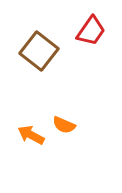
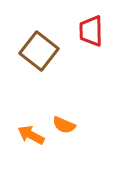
red trapezoid: rotated 144 degrees clockwise
